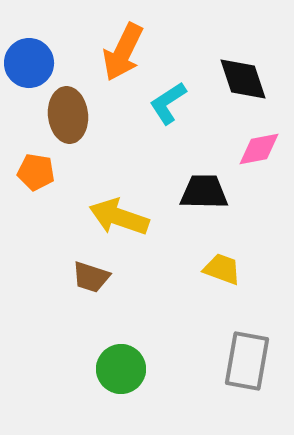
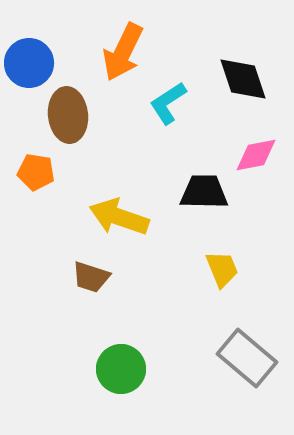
pink diamond: moved 3 px left, 6 px down
yellow trapezoid: rotated 48 degrees clockwise
gray rectangle: moved 3 px up; rotated 60 degrees counterclockwise
